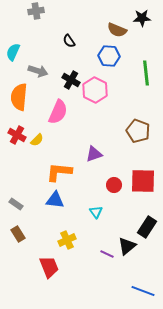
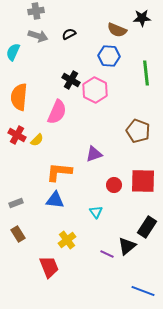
black semicircle: moved 7 px up; rotated 96 degrees clockwise
gray arrow: moved 35 px up
pink semicircle: moved 1 px left
gray rectangle: moved 1 px up; rotated 56 degrees counterclockwise
yellow cross: rotated 12 degrees counterclockwise
